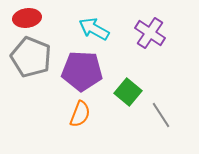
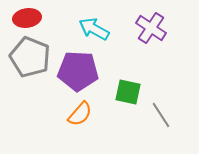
purple cross: moved 1 px right, 5 px up
gray pentagon: moved 1 px left
purple pentagon: moved 4 px left
green square: rotated 28 degrees counterclockwise
orange semicircle: rotated 20 degrees clockwise
